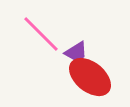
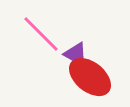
purple trapezoid: moved 1 px left, 1 px down
